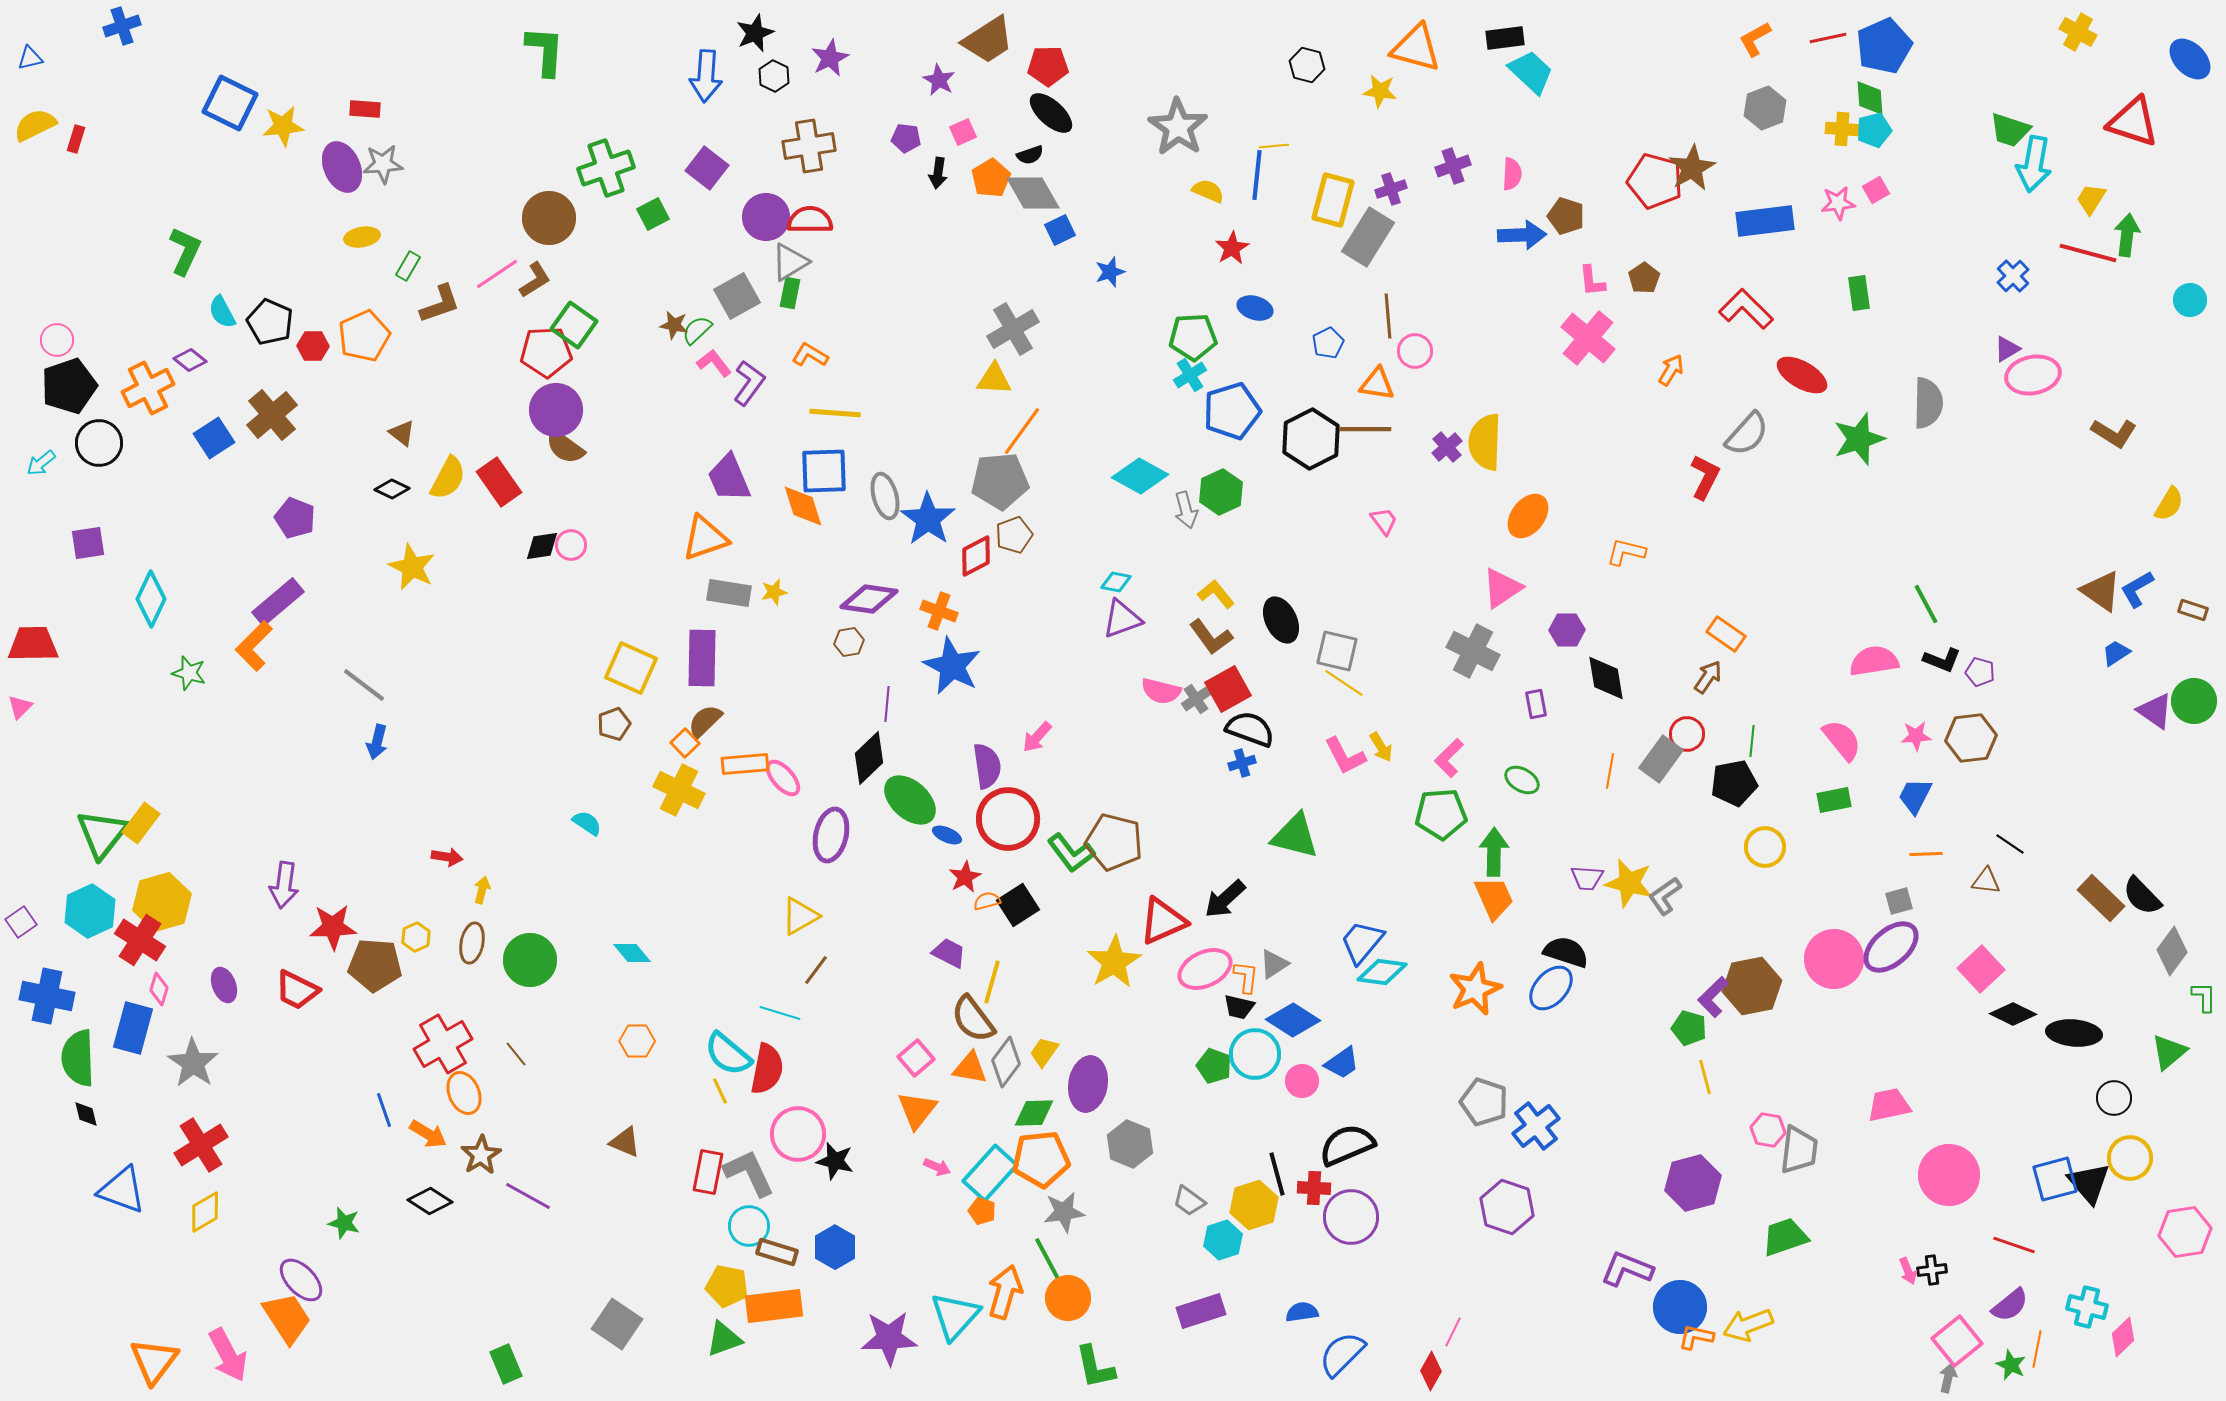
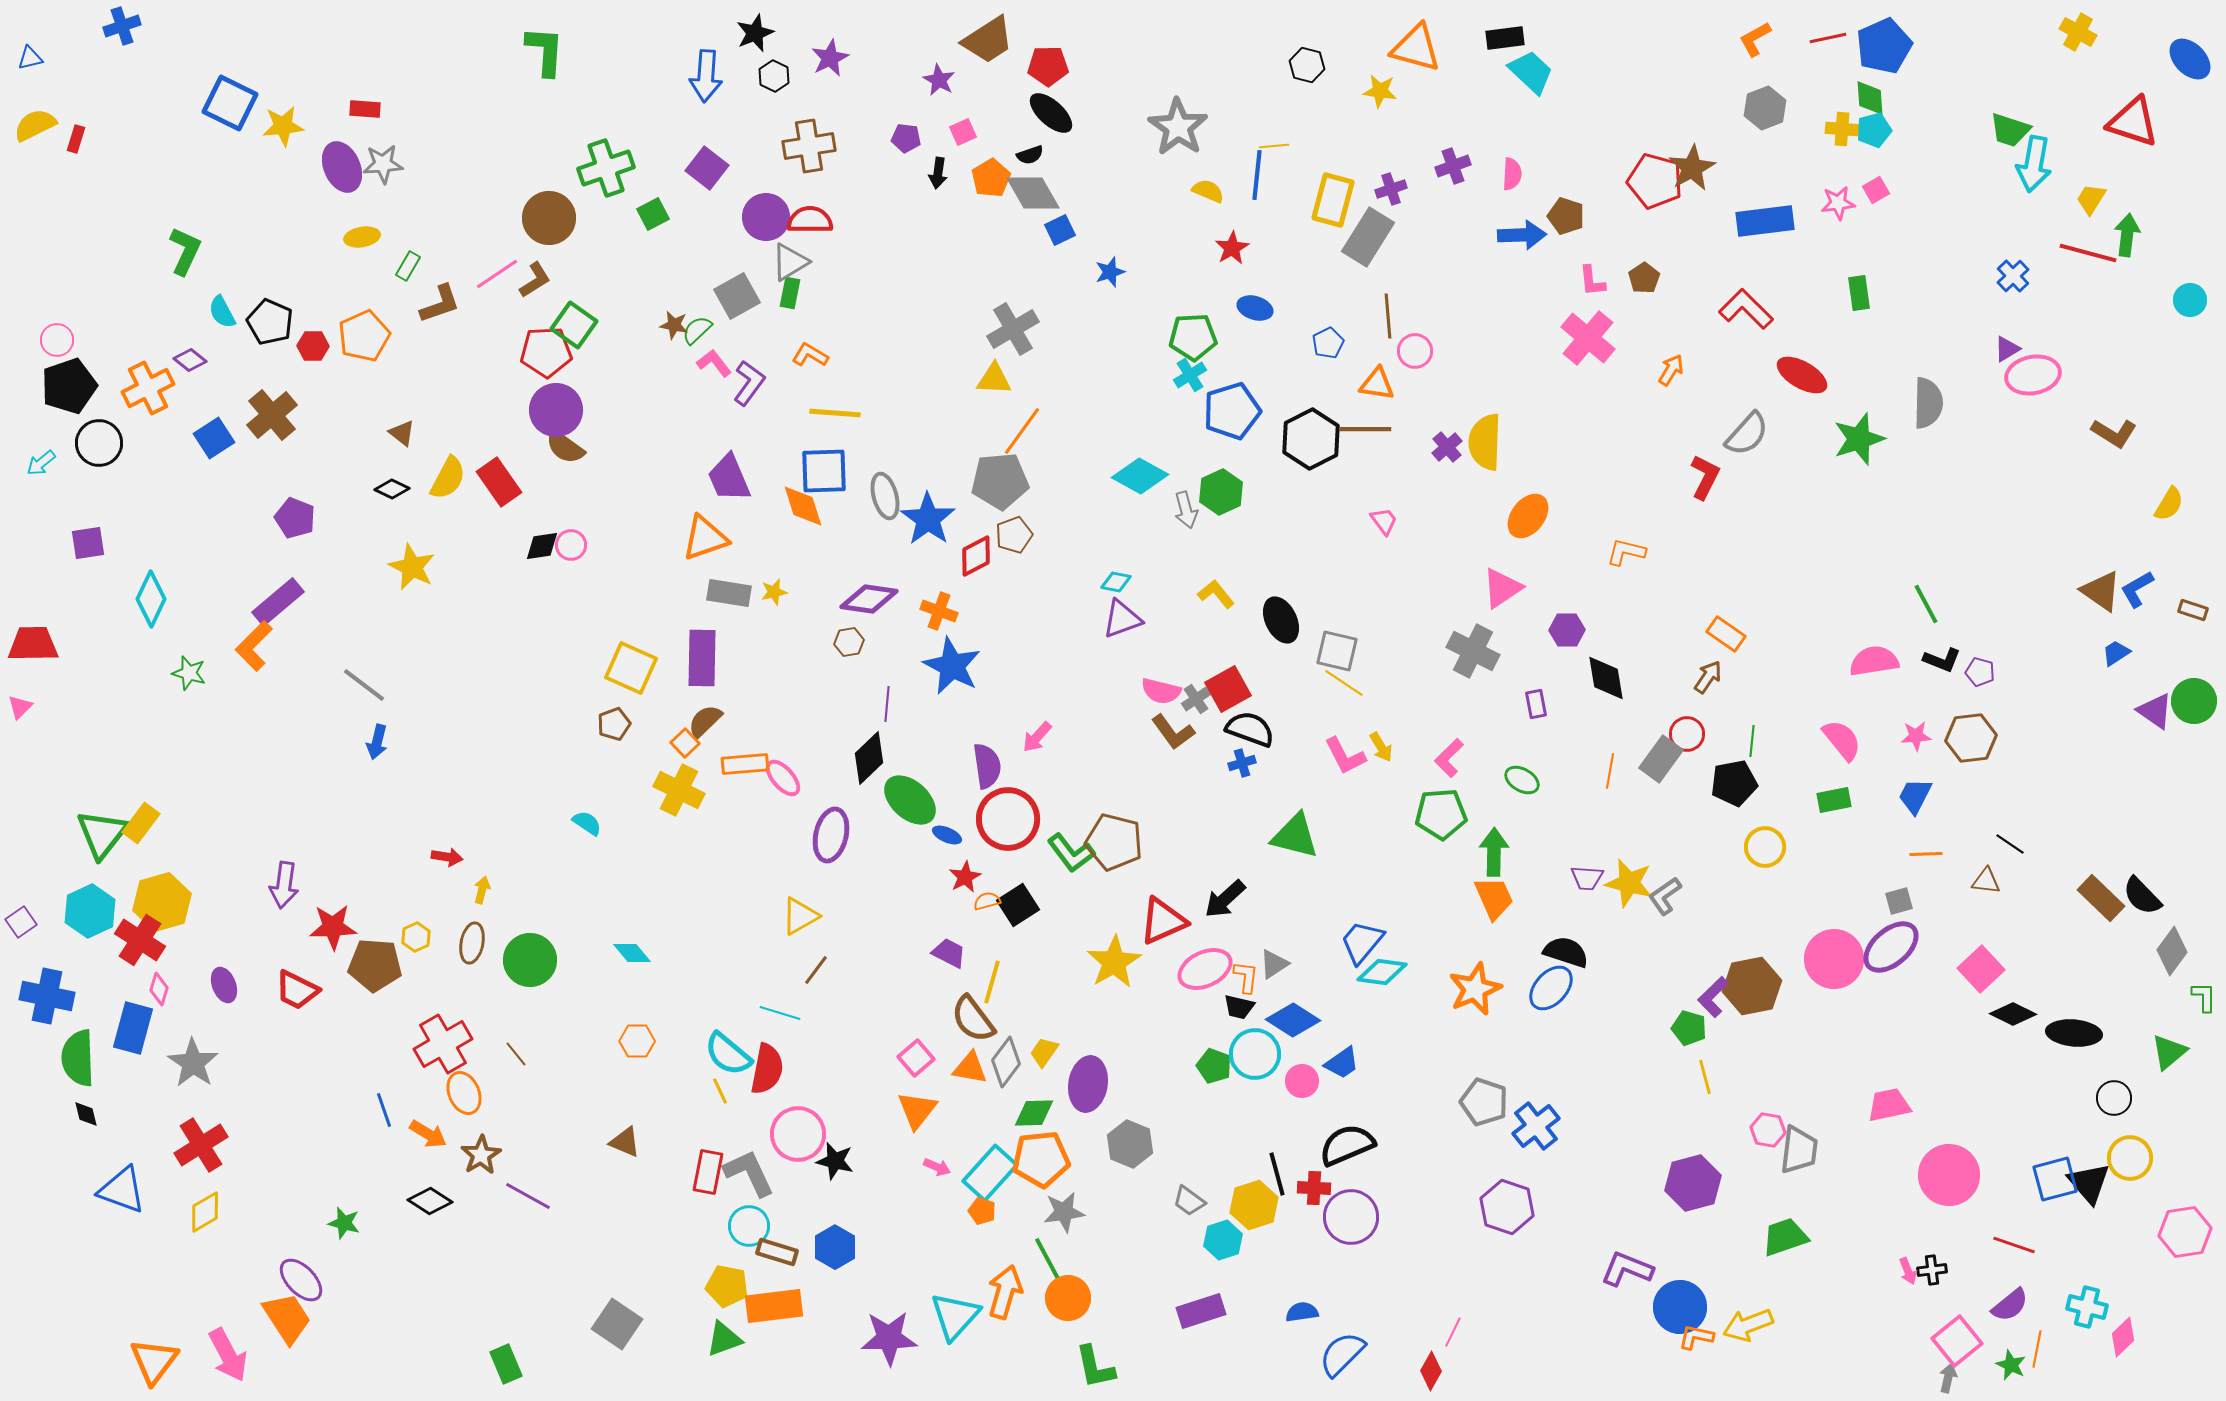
brown L-shape at (1211, 637): moved 38 px left, 95 px down
